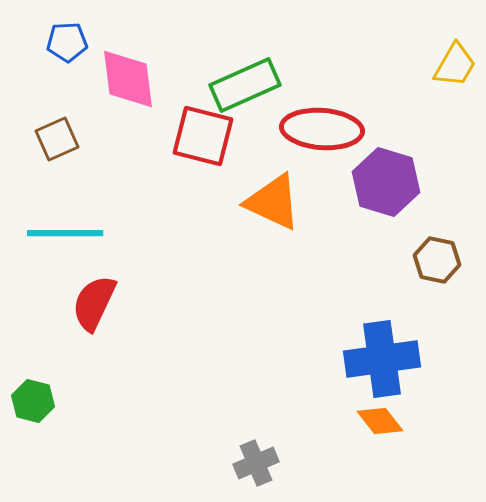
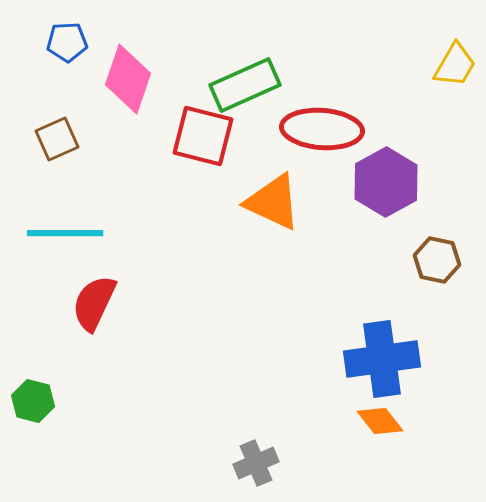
pink diamond: rotated 26 degrees clockwise
purple hexagon: rotated 14 degrees clockwise
